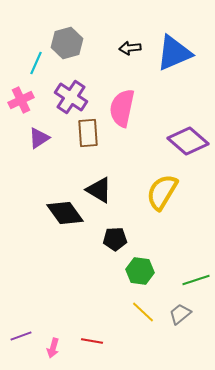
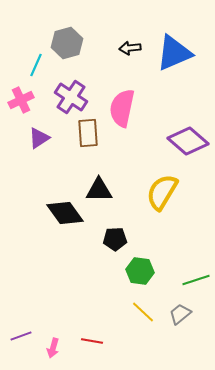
cyan line: moved 2 px down
black triangle: rotated 32 degrees counterclockwise
